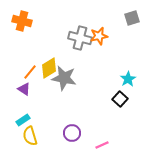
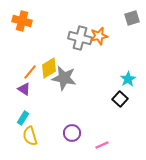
cyan rectangle: moved 2 px up; rotated 24 degrees counterclockwise
